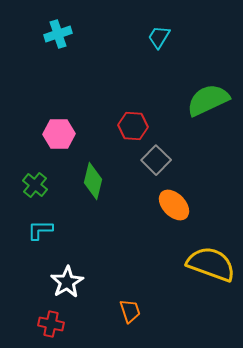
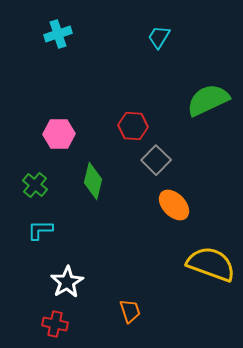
red cross: moved 4 px right
